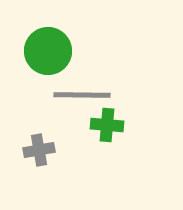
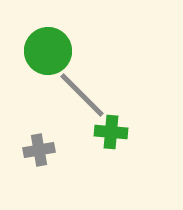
gray line: rotated 44 degrees clockwise
green cross: moved 4 px right, 7 px down
